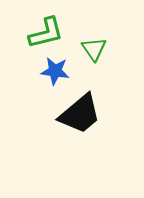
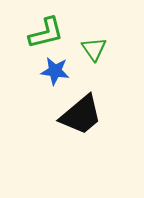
black trapezoid: moved 1 px right, 1 px down
